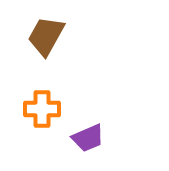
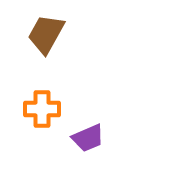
brown trapezoid: moved 2 px up
